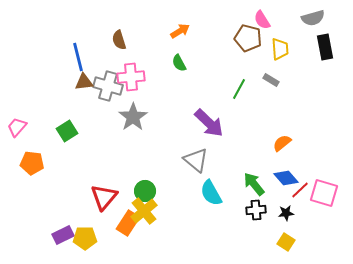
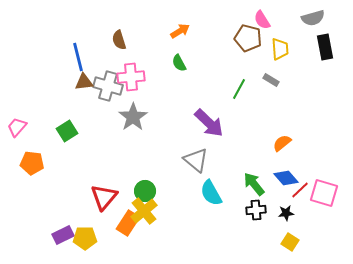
yellow square: moved 4 px right
